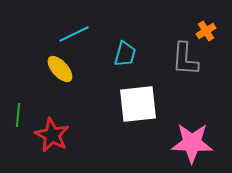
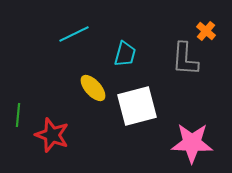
orange cross: rotated 18 degrees counterclockwise
yellow ellipse: moved 33 px right, 19 px down
white square: moved 1 px left, 2 px down; rotated 9 degrees counterclockwise
red star: rotated 8 degrees counterclockwise
